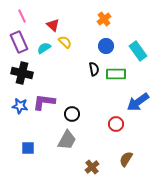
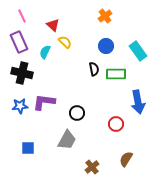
orange cross: moved 1 px right, 3 px up
cyan semicircle: moved 1 px right, 4 px down; rotated 32 degrees counterclockwise
blue arrow: rotated 65 degrees counterclockwise
blue star: rotated 14 degrees counterclockwise
black circle: moved 5 px right, 1 px up
